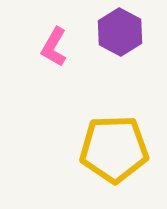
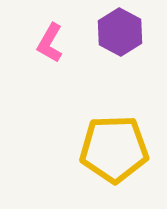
pink L-shape: moved 4 px left, 4 px up
